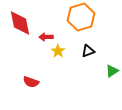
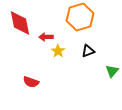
orange hexagon: moved 1 px left
green triangle: rotated 16 degrees counterclockwise
